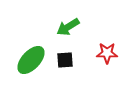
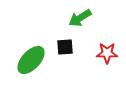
green arrow: moved 12 px right, 9 px up
black square: moved 13 px up
